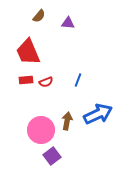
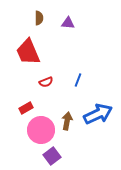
brown semicircle: moved 2 px down; rotated 40 degrees counterclockwise
red rectangle: moved 28 px down; rotated 24 degrees counterclockwise
